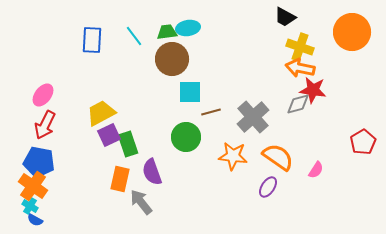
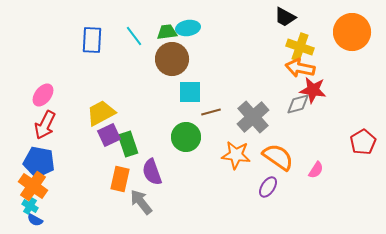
orange star: moved 3 px right, 1 px up
